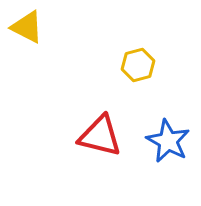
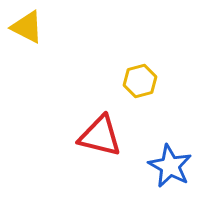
yellow hexagon: moved 2 px right, 16 px down
blue star: moved 2 px right, 25 px down
